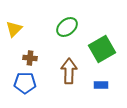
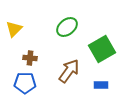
brown arrow: rotated 35 degrees clockwise
